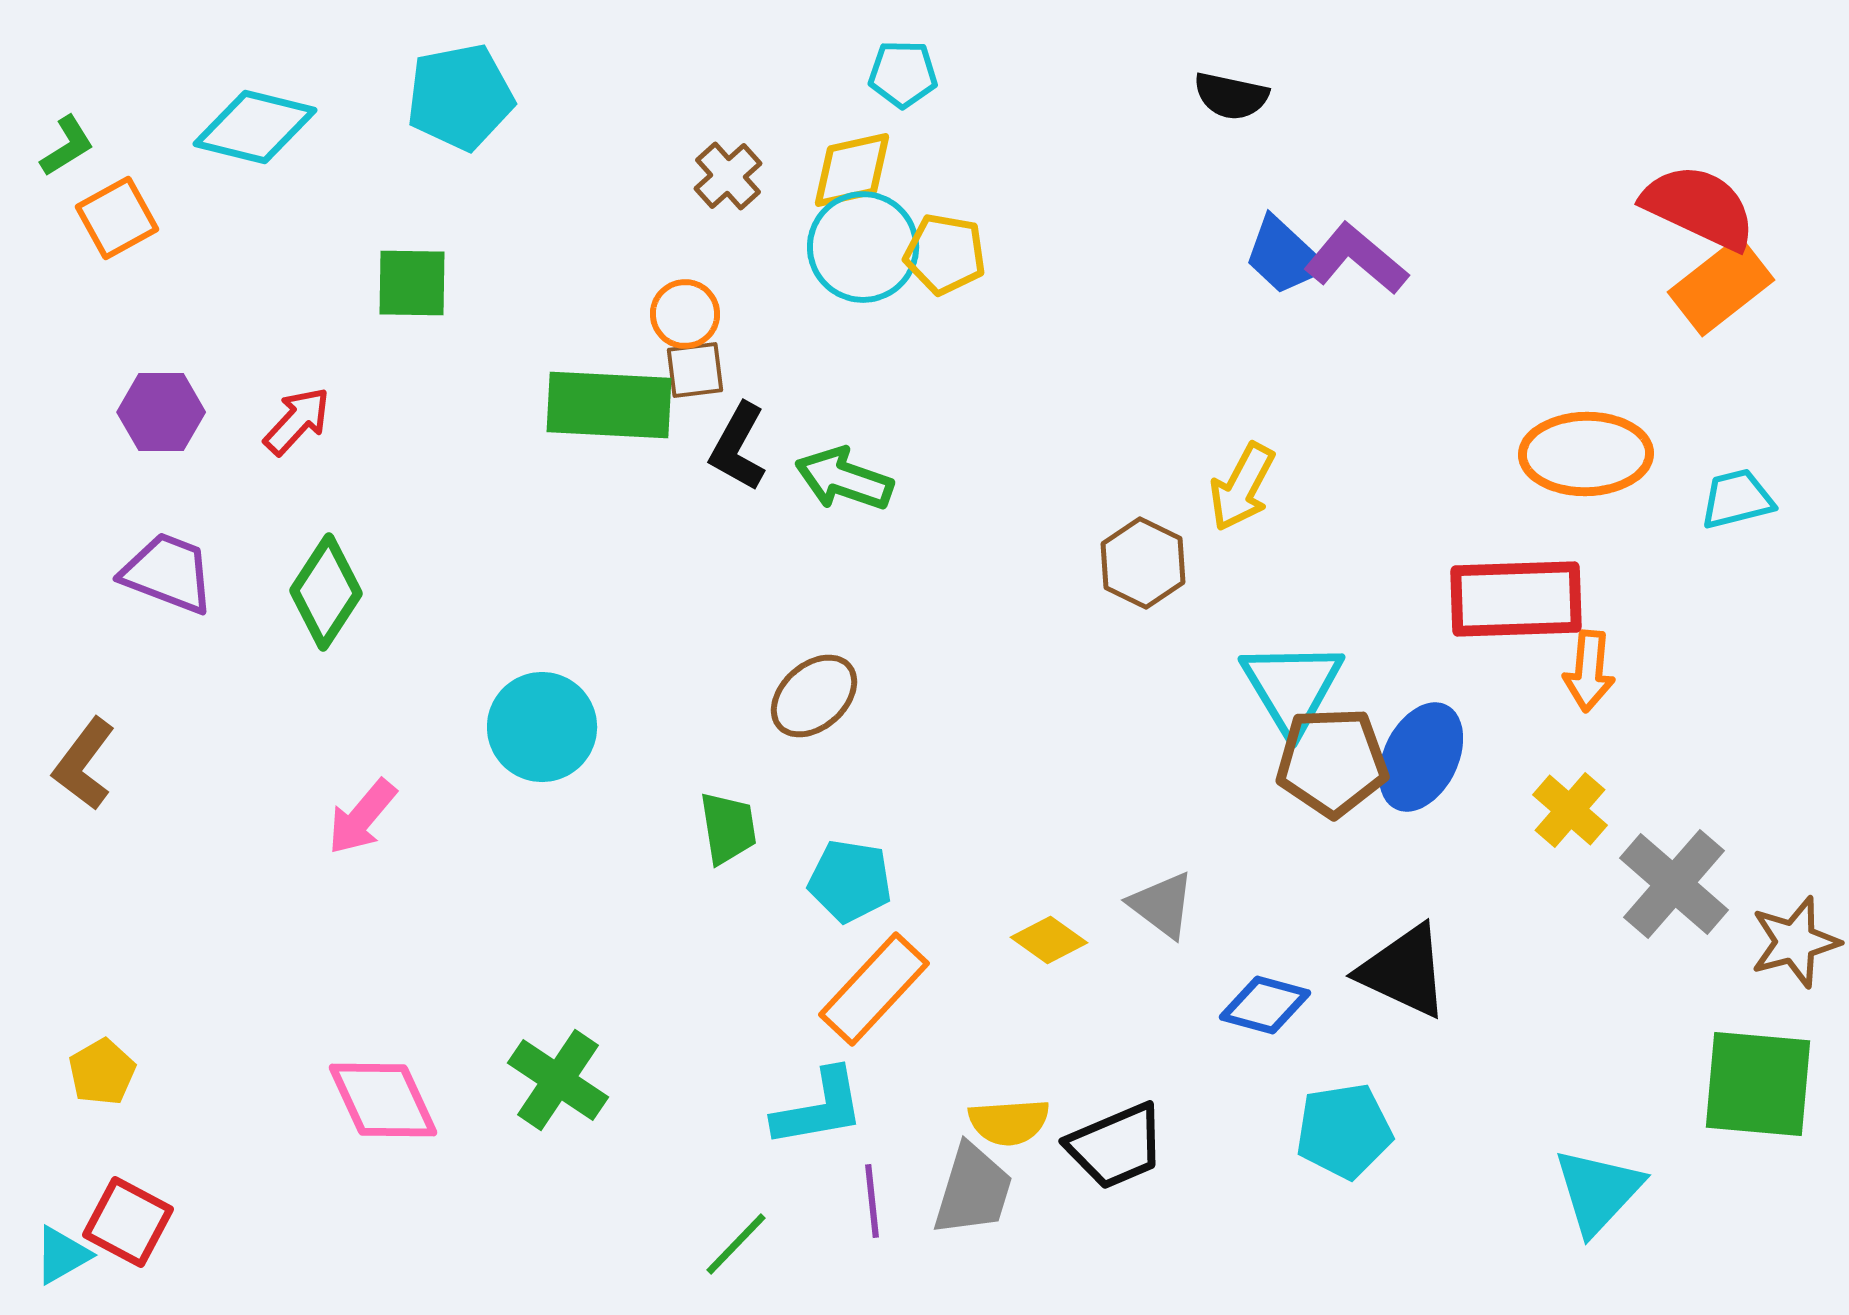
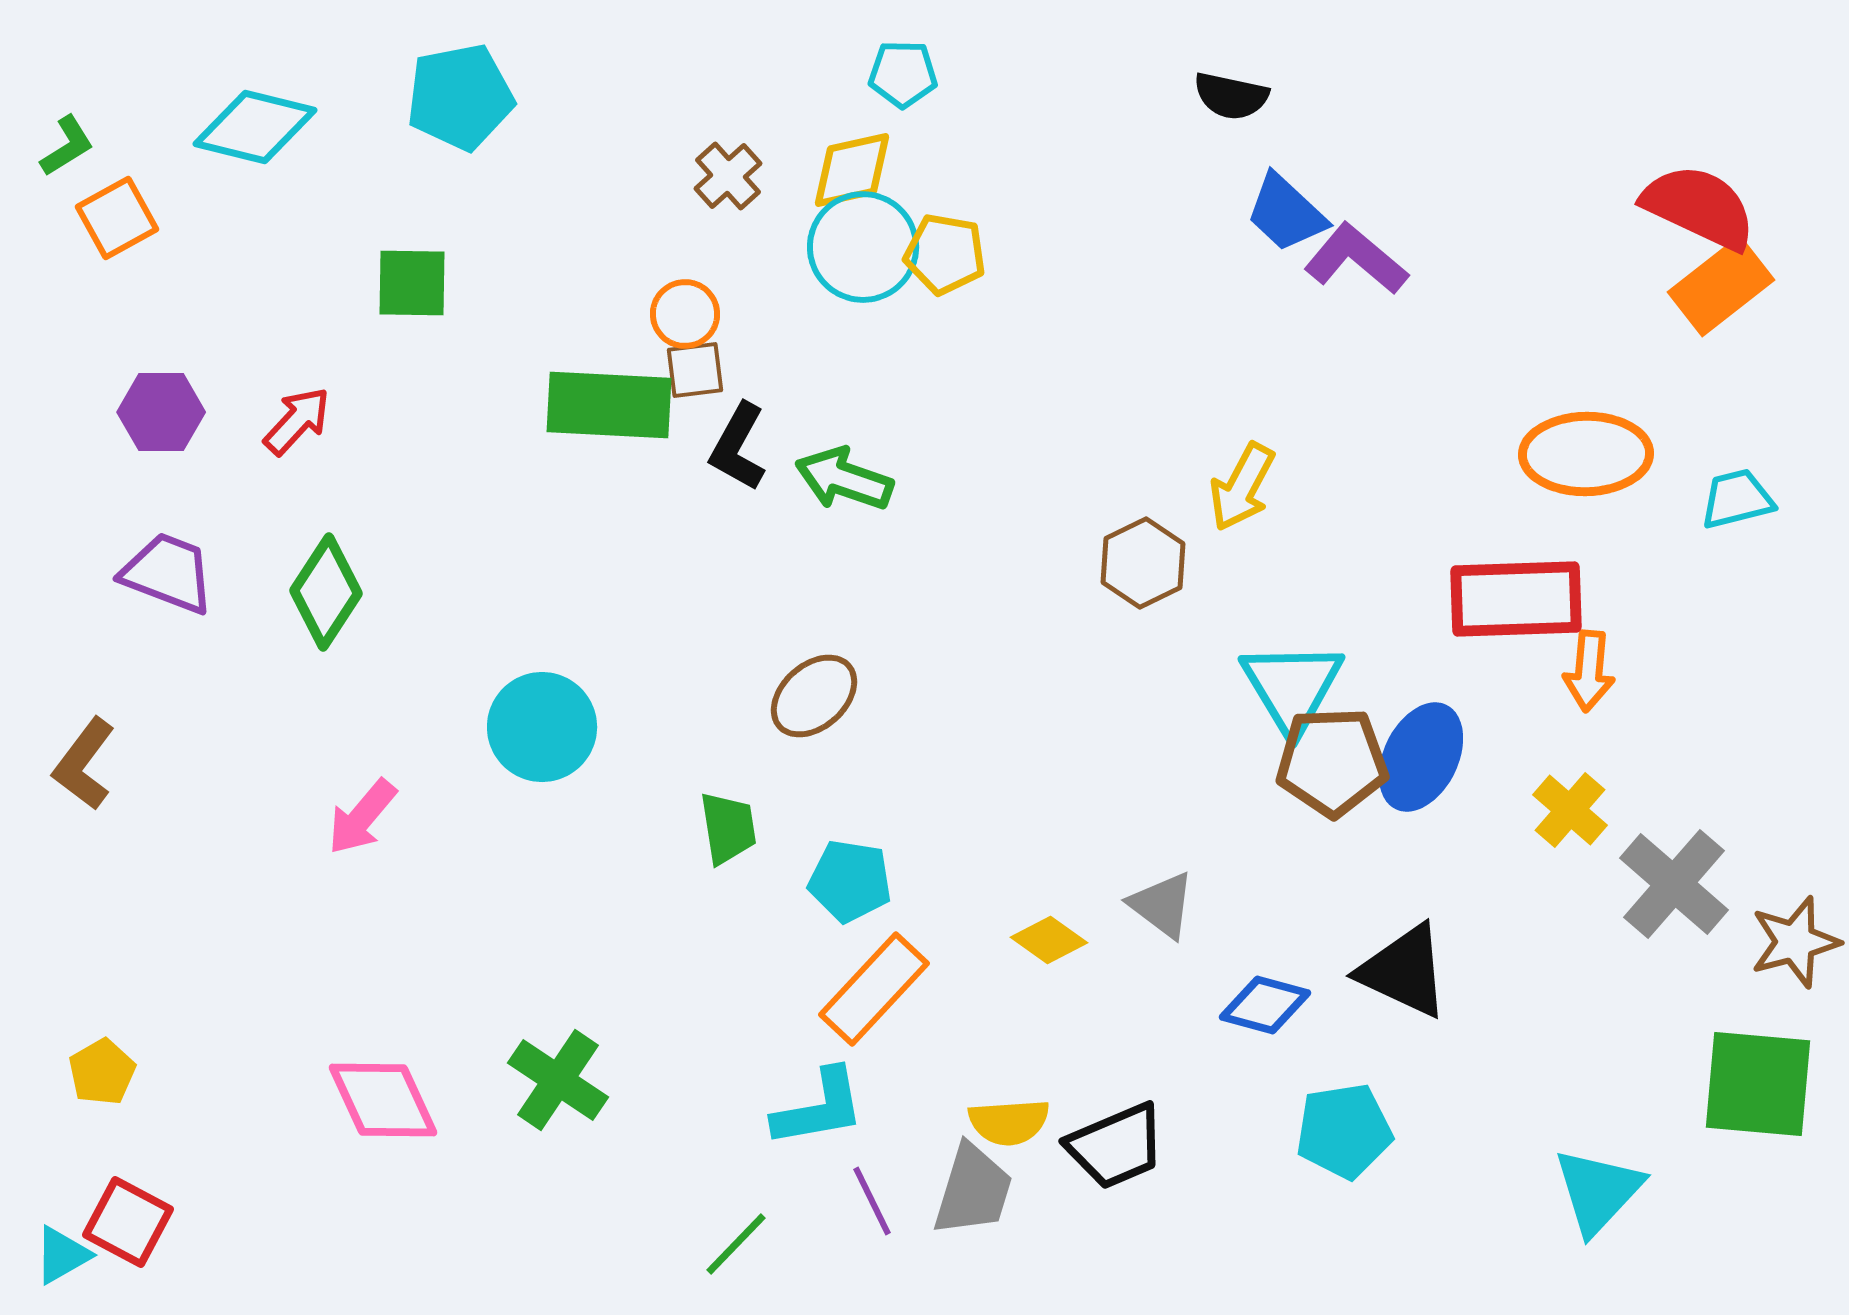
blue trapezoid at (1284, 256): moved 2 px right, 43 px up
brown hexagon at (1143, 563): rotated 8 degrees clockwise
purple line at (872, 1201): rotated 20 degrees counterclockwise
